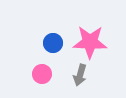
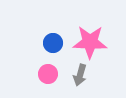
pink circle: moved 6 px right
